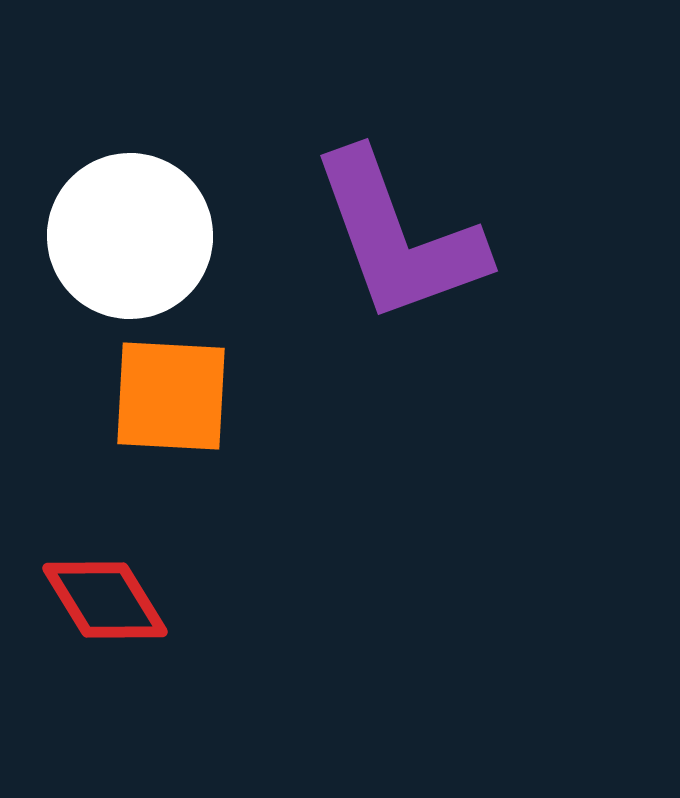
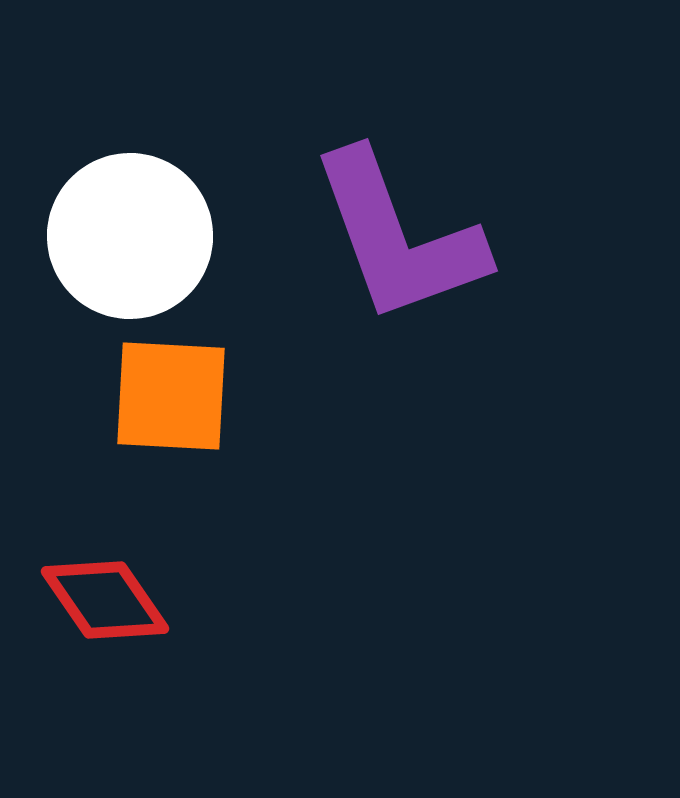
red diamond: rotated 3 degrees counterclockwise
